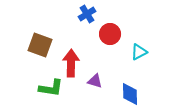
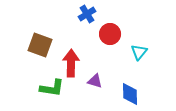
cyan triangle: rotated 24 degrees counterclockwise
green L-shape: moved 1 px right
